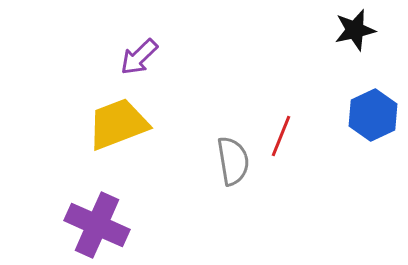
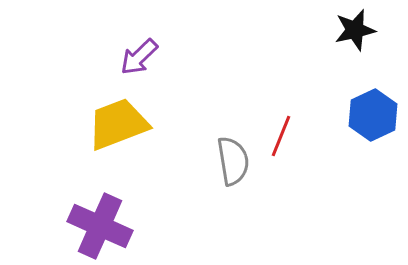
purple cross: moved 3 px right, 1 px down
